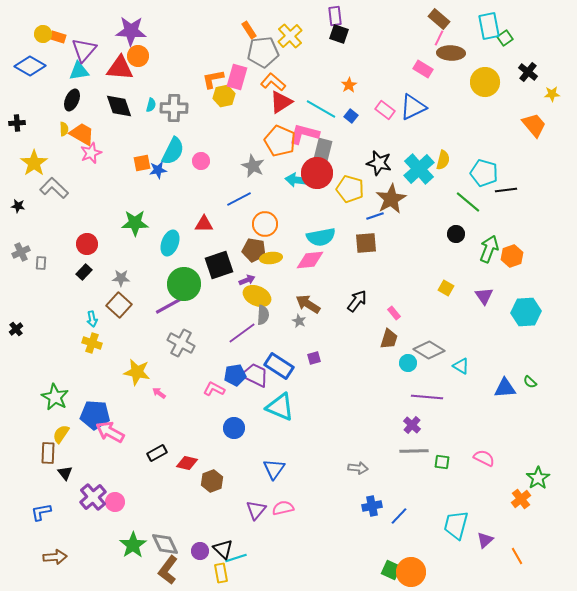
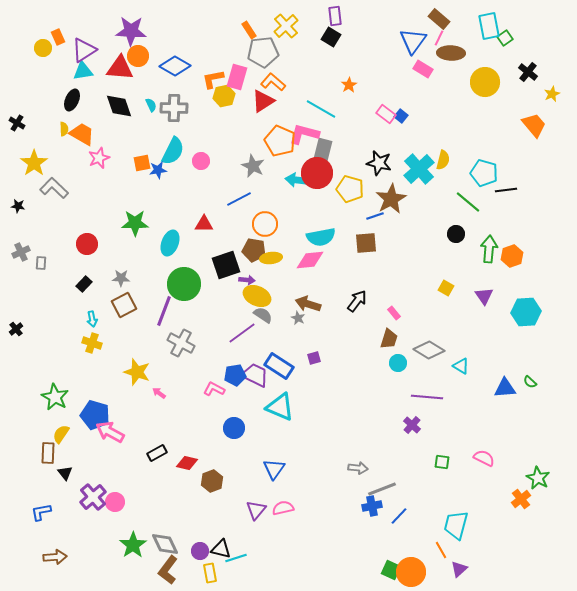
yellow circle at (43, 34): moved 14 px down
black square at (339, 34): moved 8 px left, 3 px down; rotated 12 degrees clockwise
yellow cross at (290, 36): moved 4 px left, 10 px up
orange rectangle at (58, 37): rotated 49 degrees clockwise
purple triangle at (84, 50): rotated 16 degrees clockwise
blue diamond at (30, 66): moved 145 px right
cyan triangle at (79, 71): moved 4 px right
yellow star at (552, 94): rotated 21 degrees counterclockwise
red triangle at (281, 102): moved 18 px left, 1 px up
cyan semicircle at (151, 105): rotated 40 degrees counterclockwise
blue triangle at (413, 107): moved 66 px up; rotated 28 degrees counterclockwise
pink rectangle at (385, 110): moved 1 px right, 4 px down
blue square at (351, 116): moved 50 px right
black cross at (17, 123): rotated 35 degrees clockwise
pink star at (91, 153): moved 8 px right, 5 px down
green arrow at (489, 249): rotated 16 degrees counterclockwise
black square at (219, 265): moved 7 px right
black rectangle at (84, 272): moved 12 px down
purple arrow at (247, 280): rotated 28 degrees clockwise
brown arrow at (308, 304): rotated 15 degrees counterclockwise
brown square at (119, 305): moved 5 px right; rotated 20 degrees clockwise
purple line at (170, 305): moved 6 px left, 6 px down; rotated 40 degrees counterclockwise
gray semicircle at (263, 315): rotated 60 degrees counterclockwise
gray star at (299, 321): moved 1 px left, 3 px up
cyan circle at (408, 363): moved 10 px left
yellow star at (137, 372): rotated 8 degrees clockwise
blue pentagon at (95, 415): rotated 12 degrees clockwise
gray line at (414, 451): moved 32 px left, 38 px down; rotated 20 degrees counterclockwise
green star at (538, 478): rotated 10 degrees counterclockwise
purple triangle at (485, 540): moved 26 px left, 29 px down
black triangle at (223, 549): moved 2 px left; rotated 30 degrees counterclockwise
orange line at (517, 556): moved 76 px left, 6 px up
yellow rectangle at (221, 573): moved 11 px left
